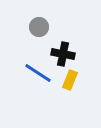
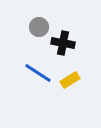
black cross: moved 11 px up
yellow rectangle: rotated 36 degrees clockwise
